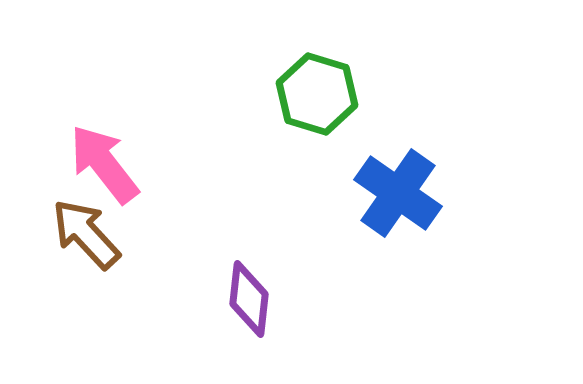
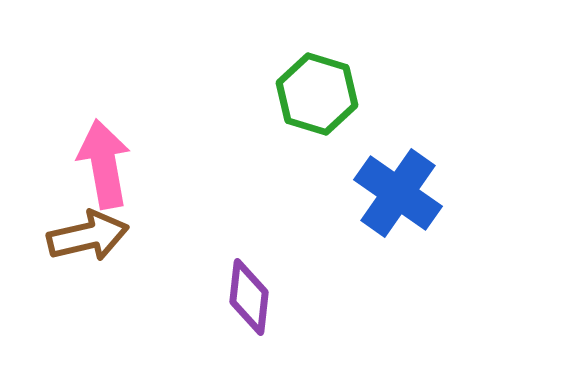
pink arrow: rotated 28 degrees clockwise
brown arrow: moved 2 px right, 2 px down; rotated 120 degrees clockwise
purple diamond: moved 2 px up
